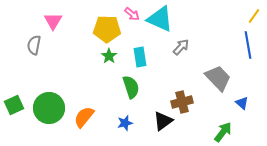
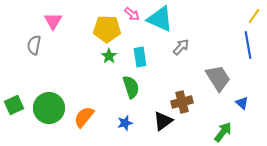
gray trapezoid: rotated 12 degrees clockwise
